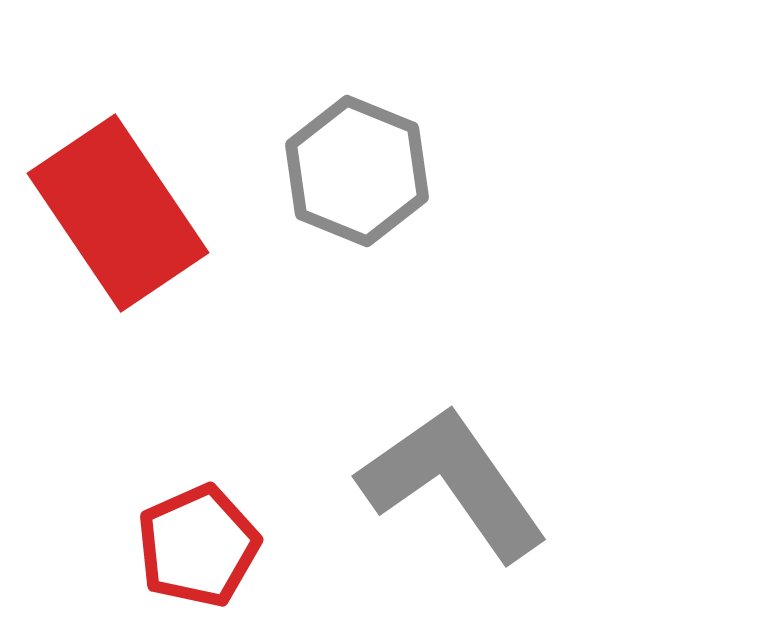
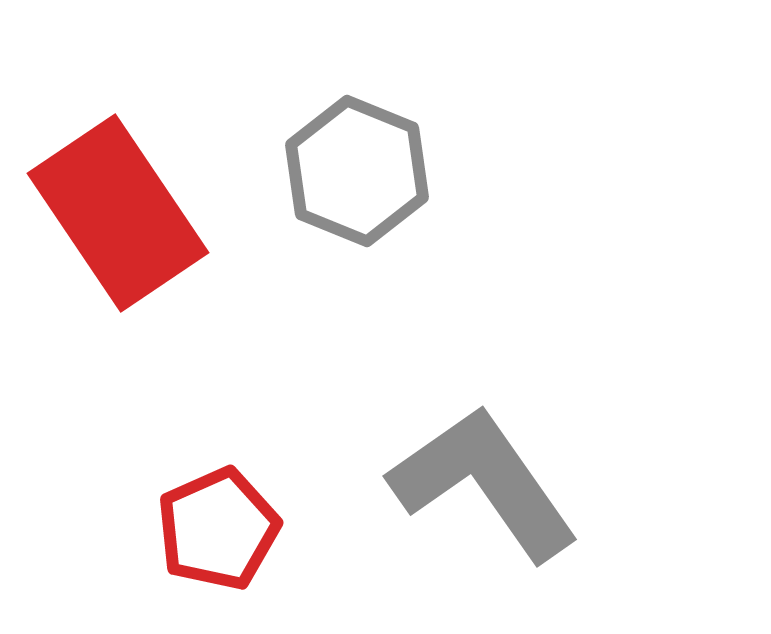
gray L-shape: moved 31 px right
red pentagon: moved 20 px right, 17 px up
